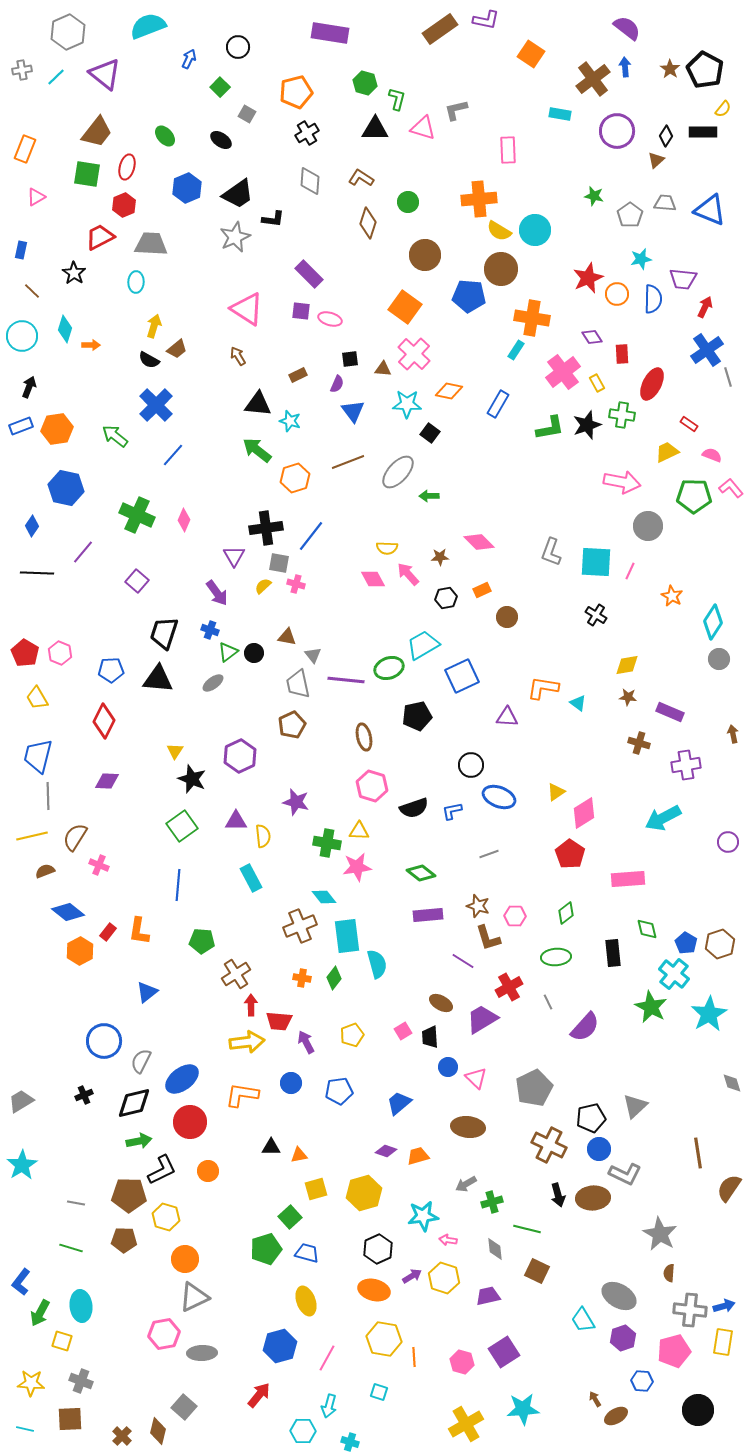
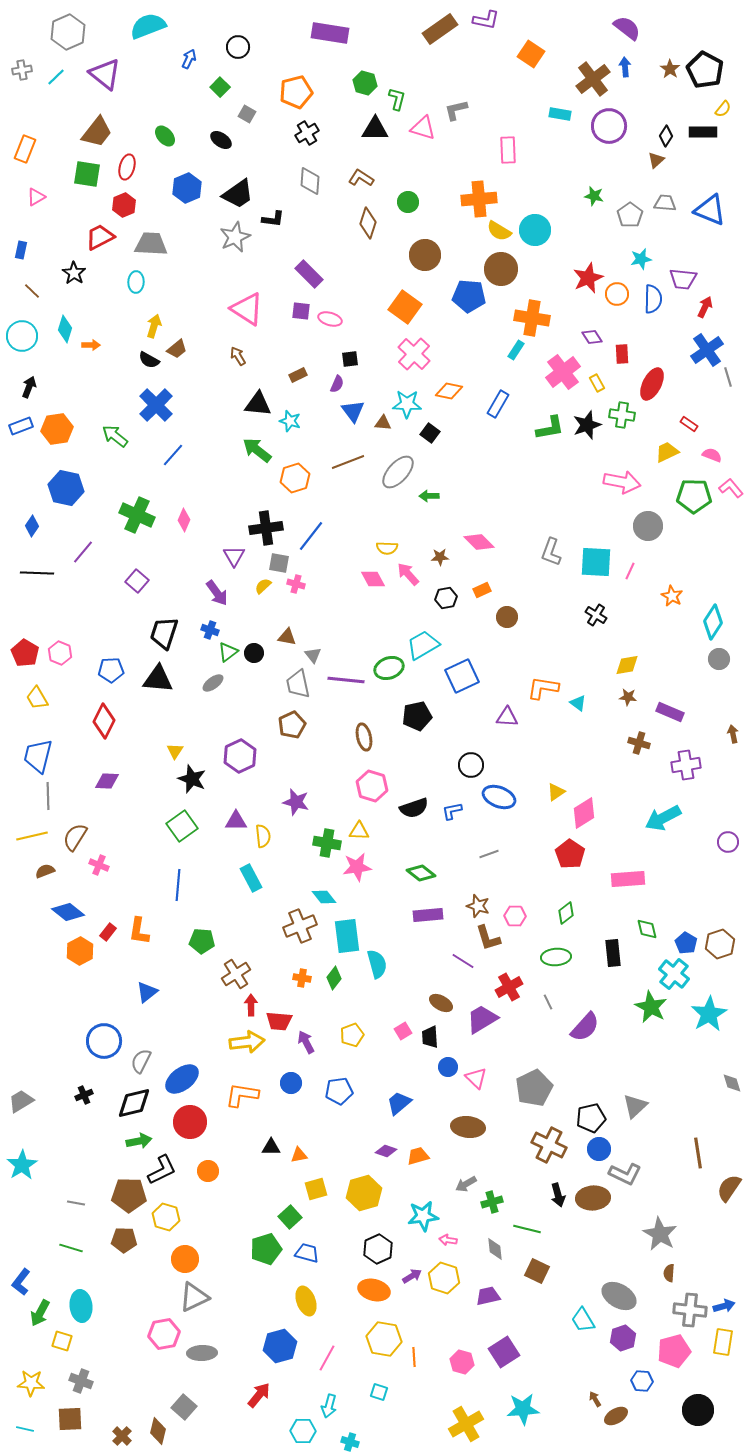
purple circle at (617, 131): moved 8 px left, 5 px up
brown triangle at (383, 369): moved 54 px down
